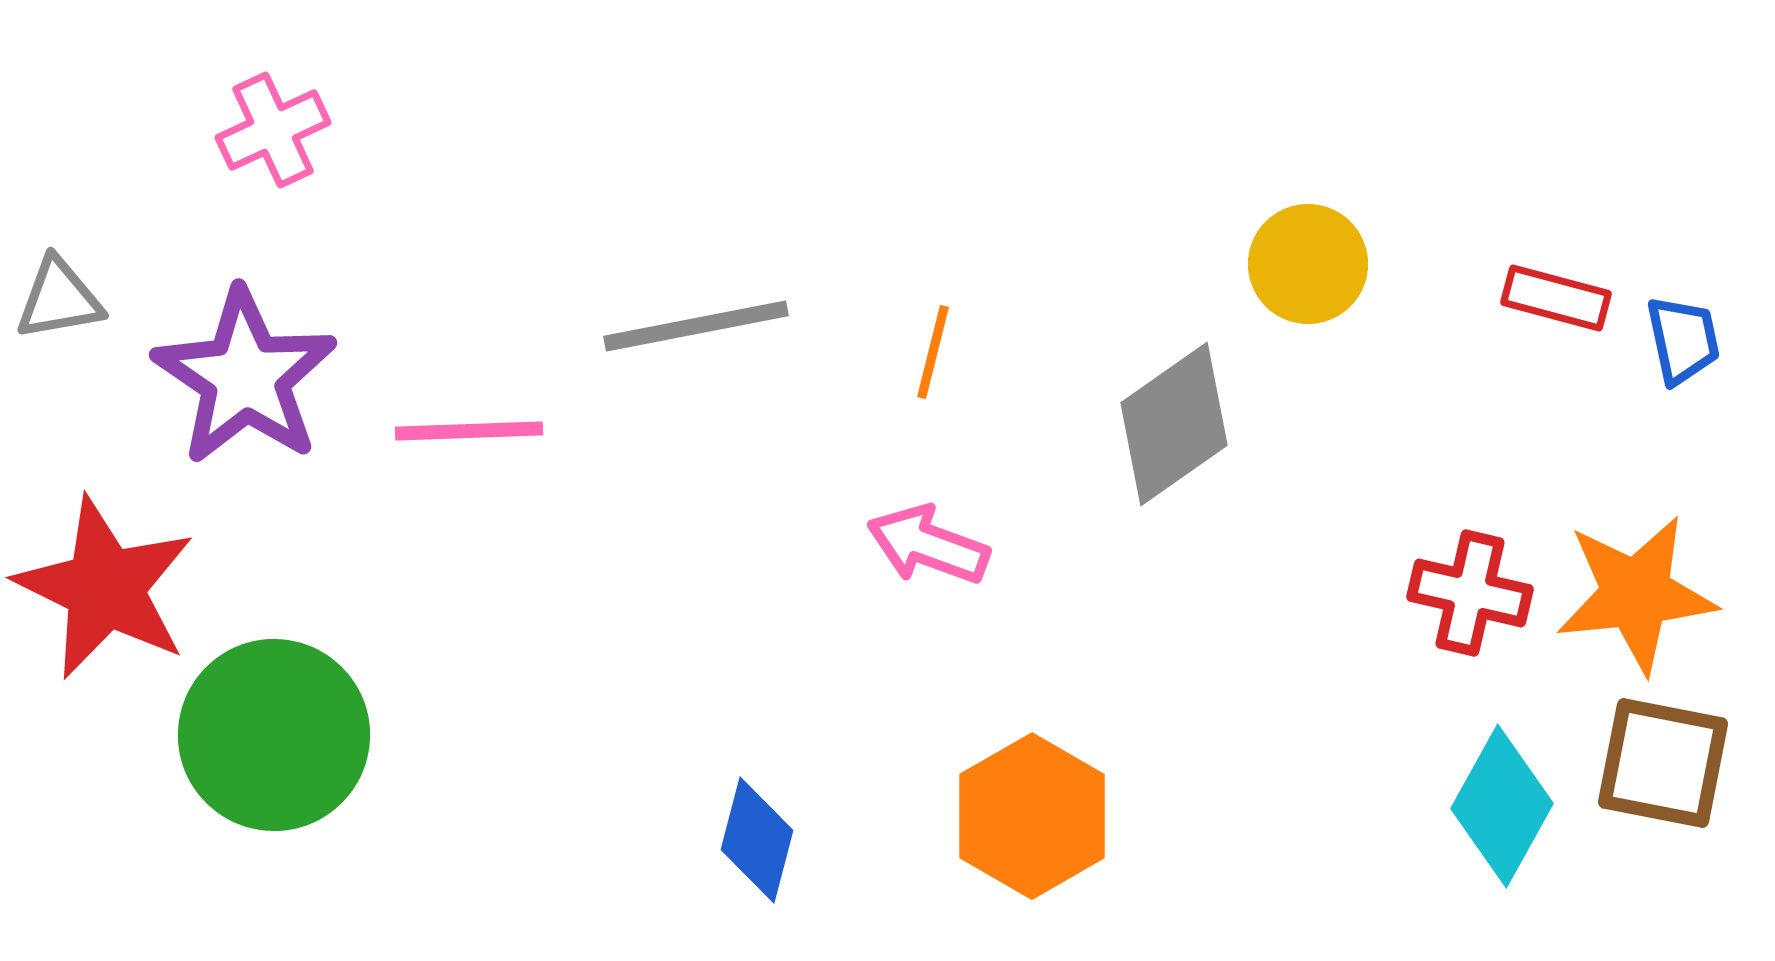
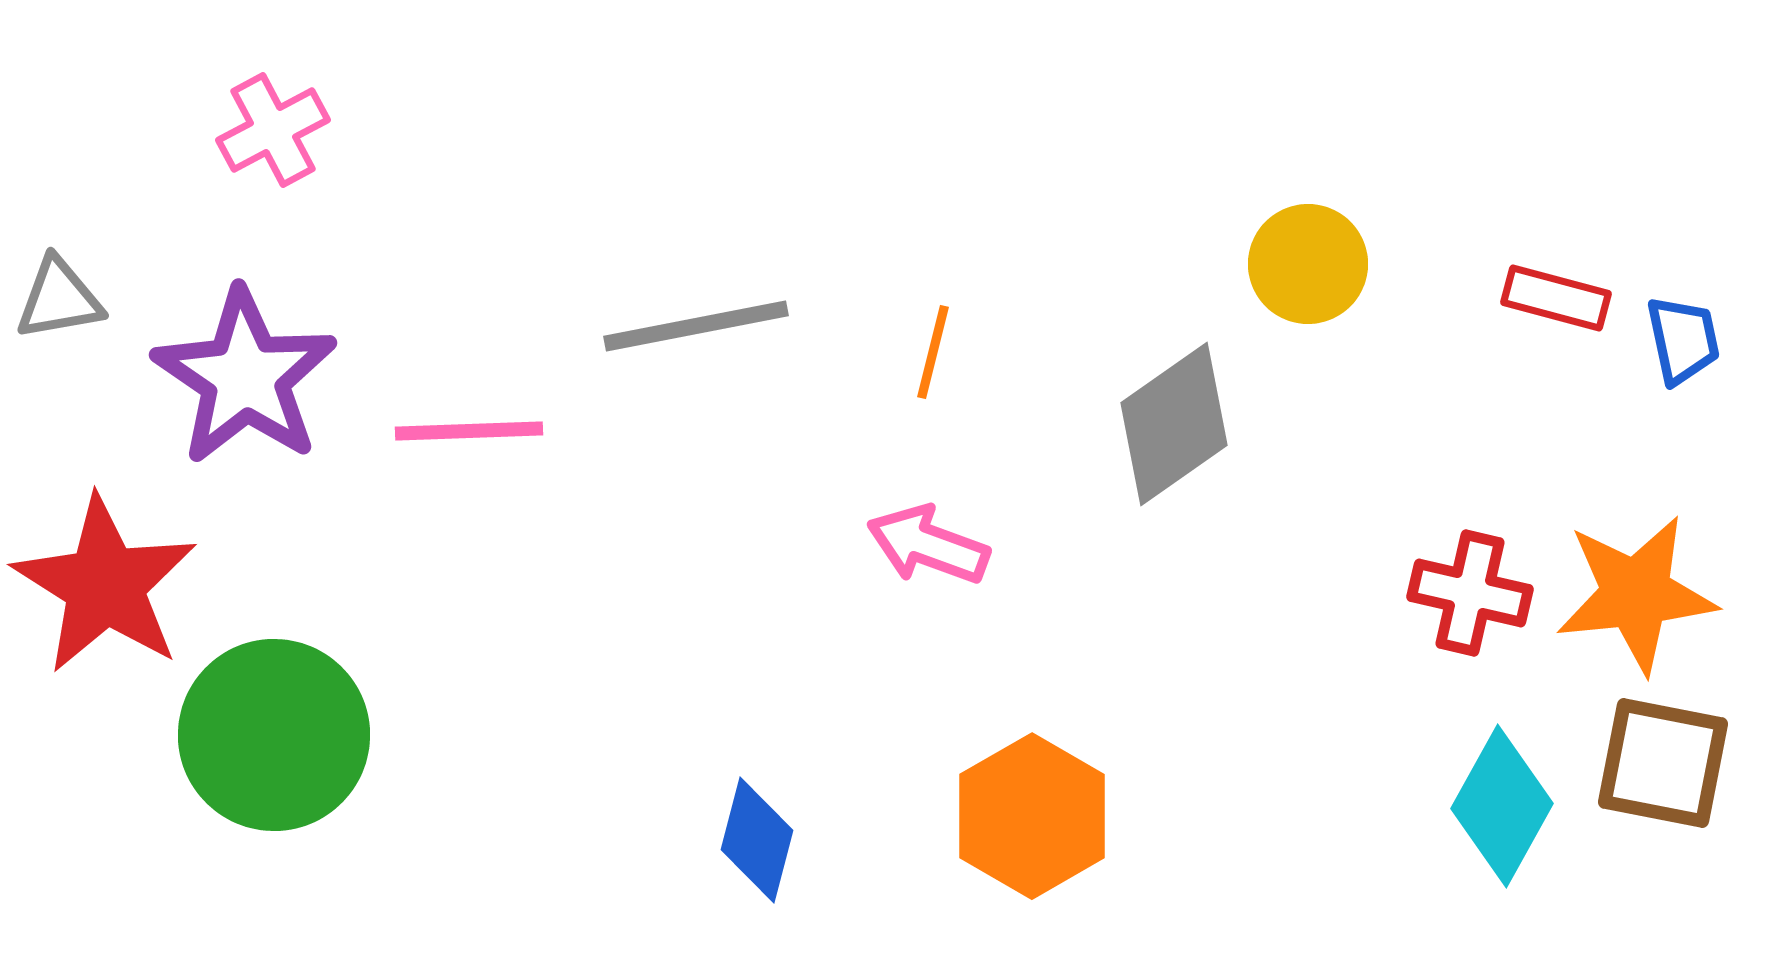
pink cross: rotated 3 degrees counterclockwise
red star: moved 3 px up; rotated 6 degrees clockwise
